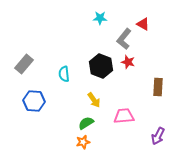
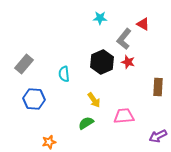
black hexagon: moved 1 px right, 4 px up; rotated 15 degrees clockwise
blue hexagon: moved 2 px up
purple arrow: rotated 36 degrees clockwise
orange star: moved 34 px left
